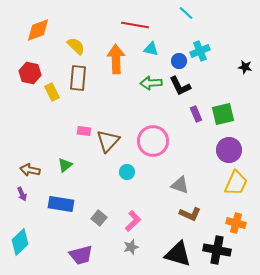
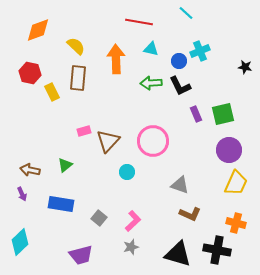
red line: moved 4 px right, 3 px up
pink rectangle: rotated 24 degrees counterclockwise
